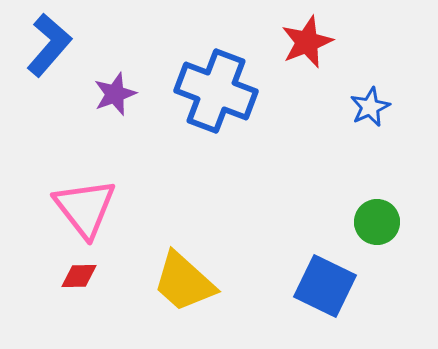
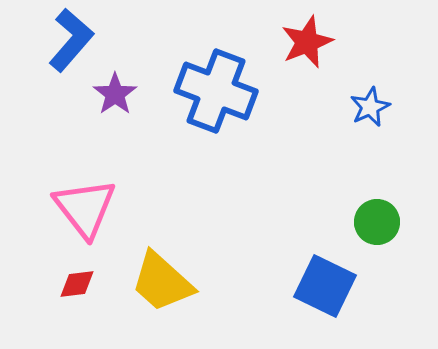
blue L-shape: moved 22 px right, 5 px up
purple star: rotated 15 degrees counterclockwise
red diamond: moved 2 px left, 8 px down; rotated 6 degrees counterclockwise
yellow trapezoid: moved 22 px left
